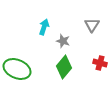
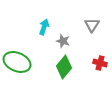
green ellipse: moved 7 px up
